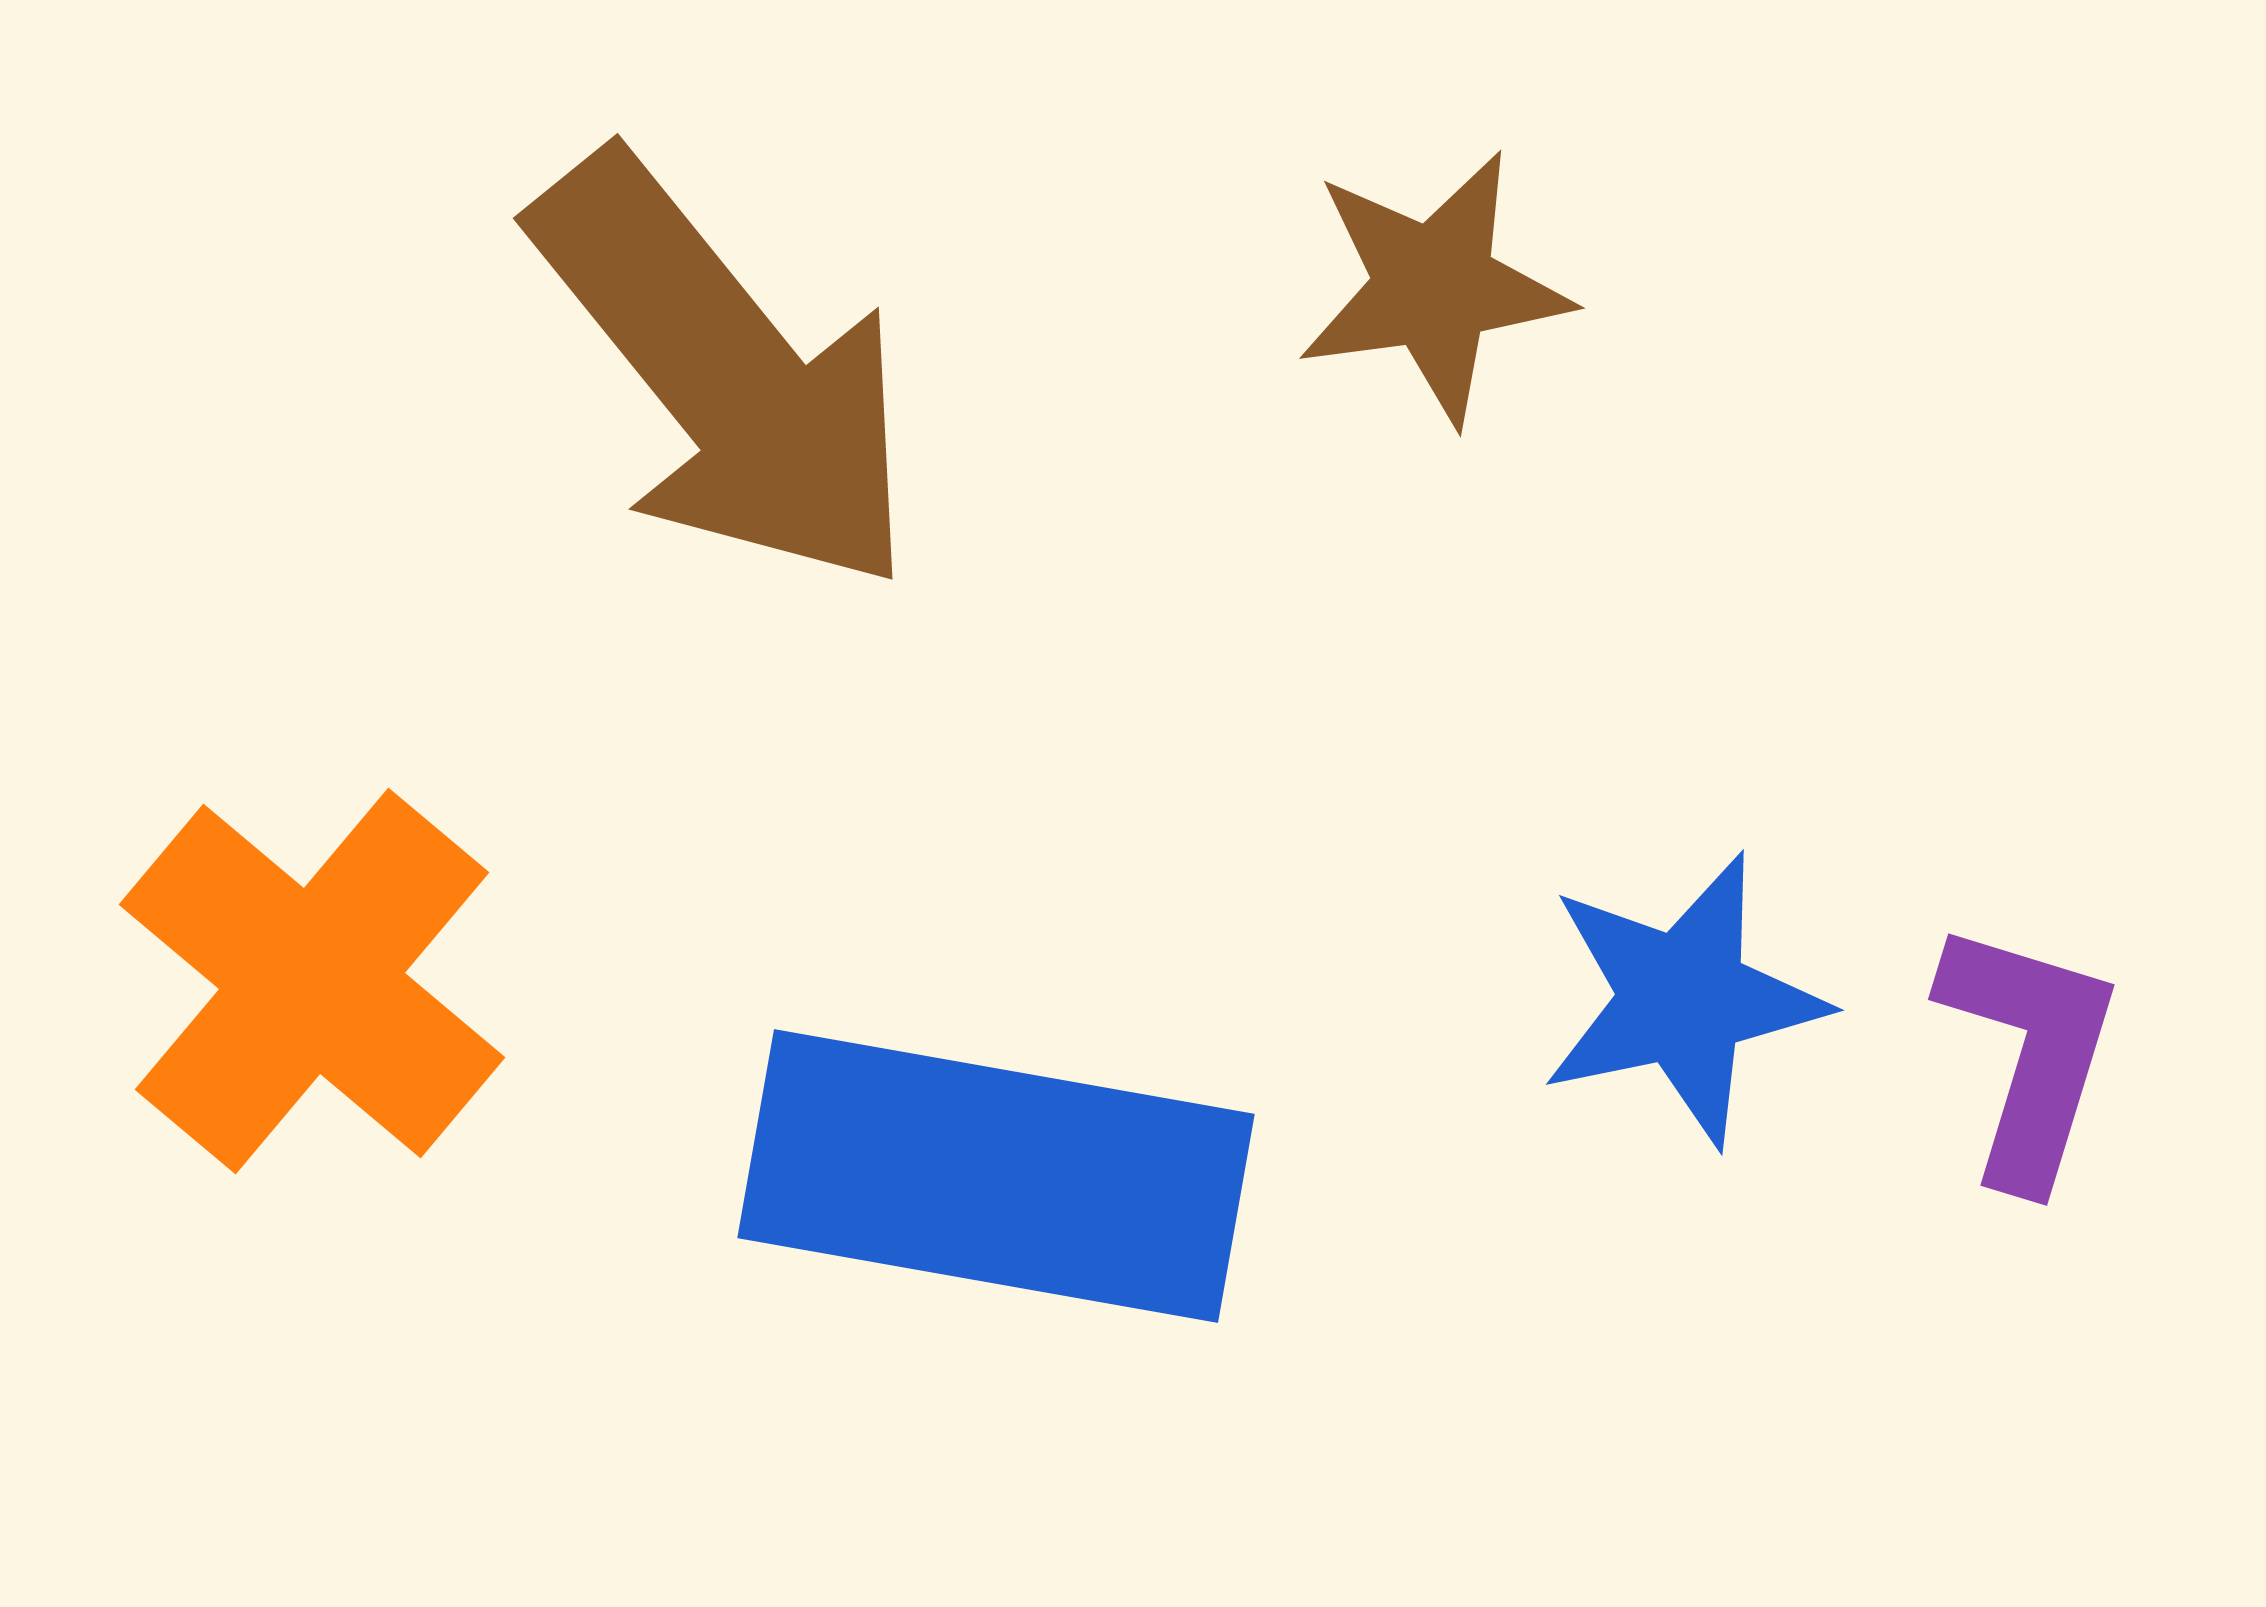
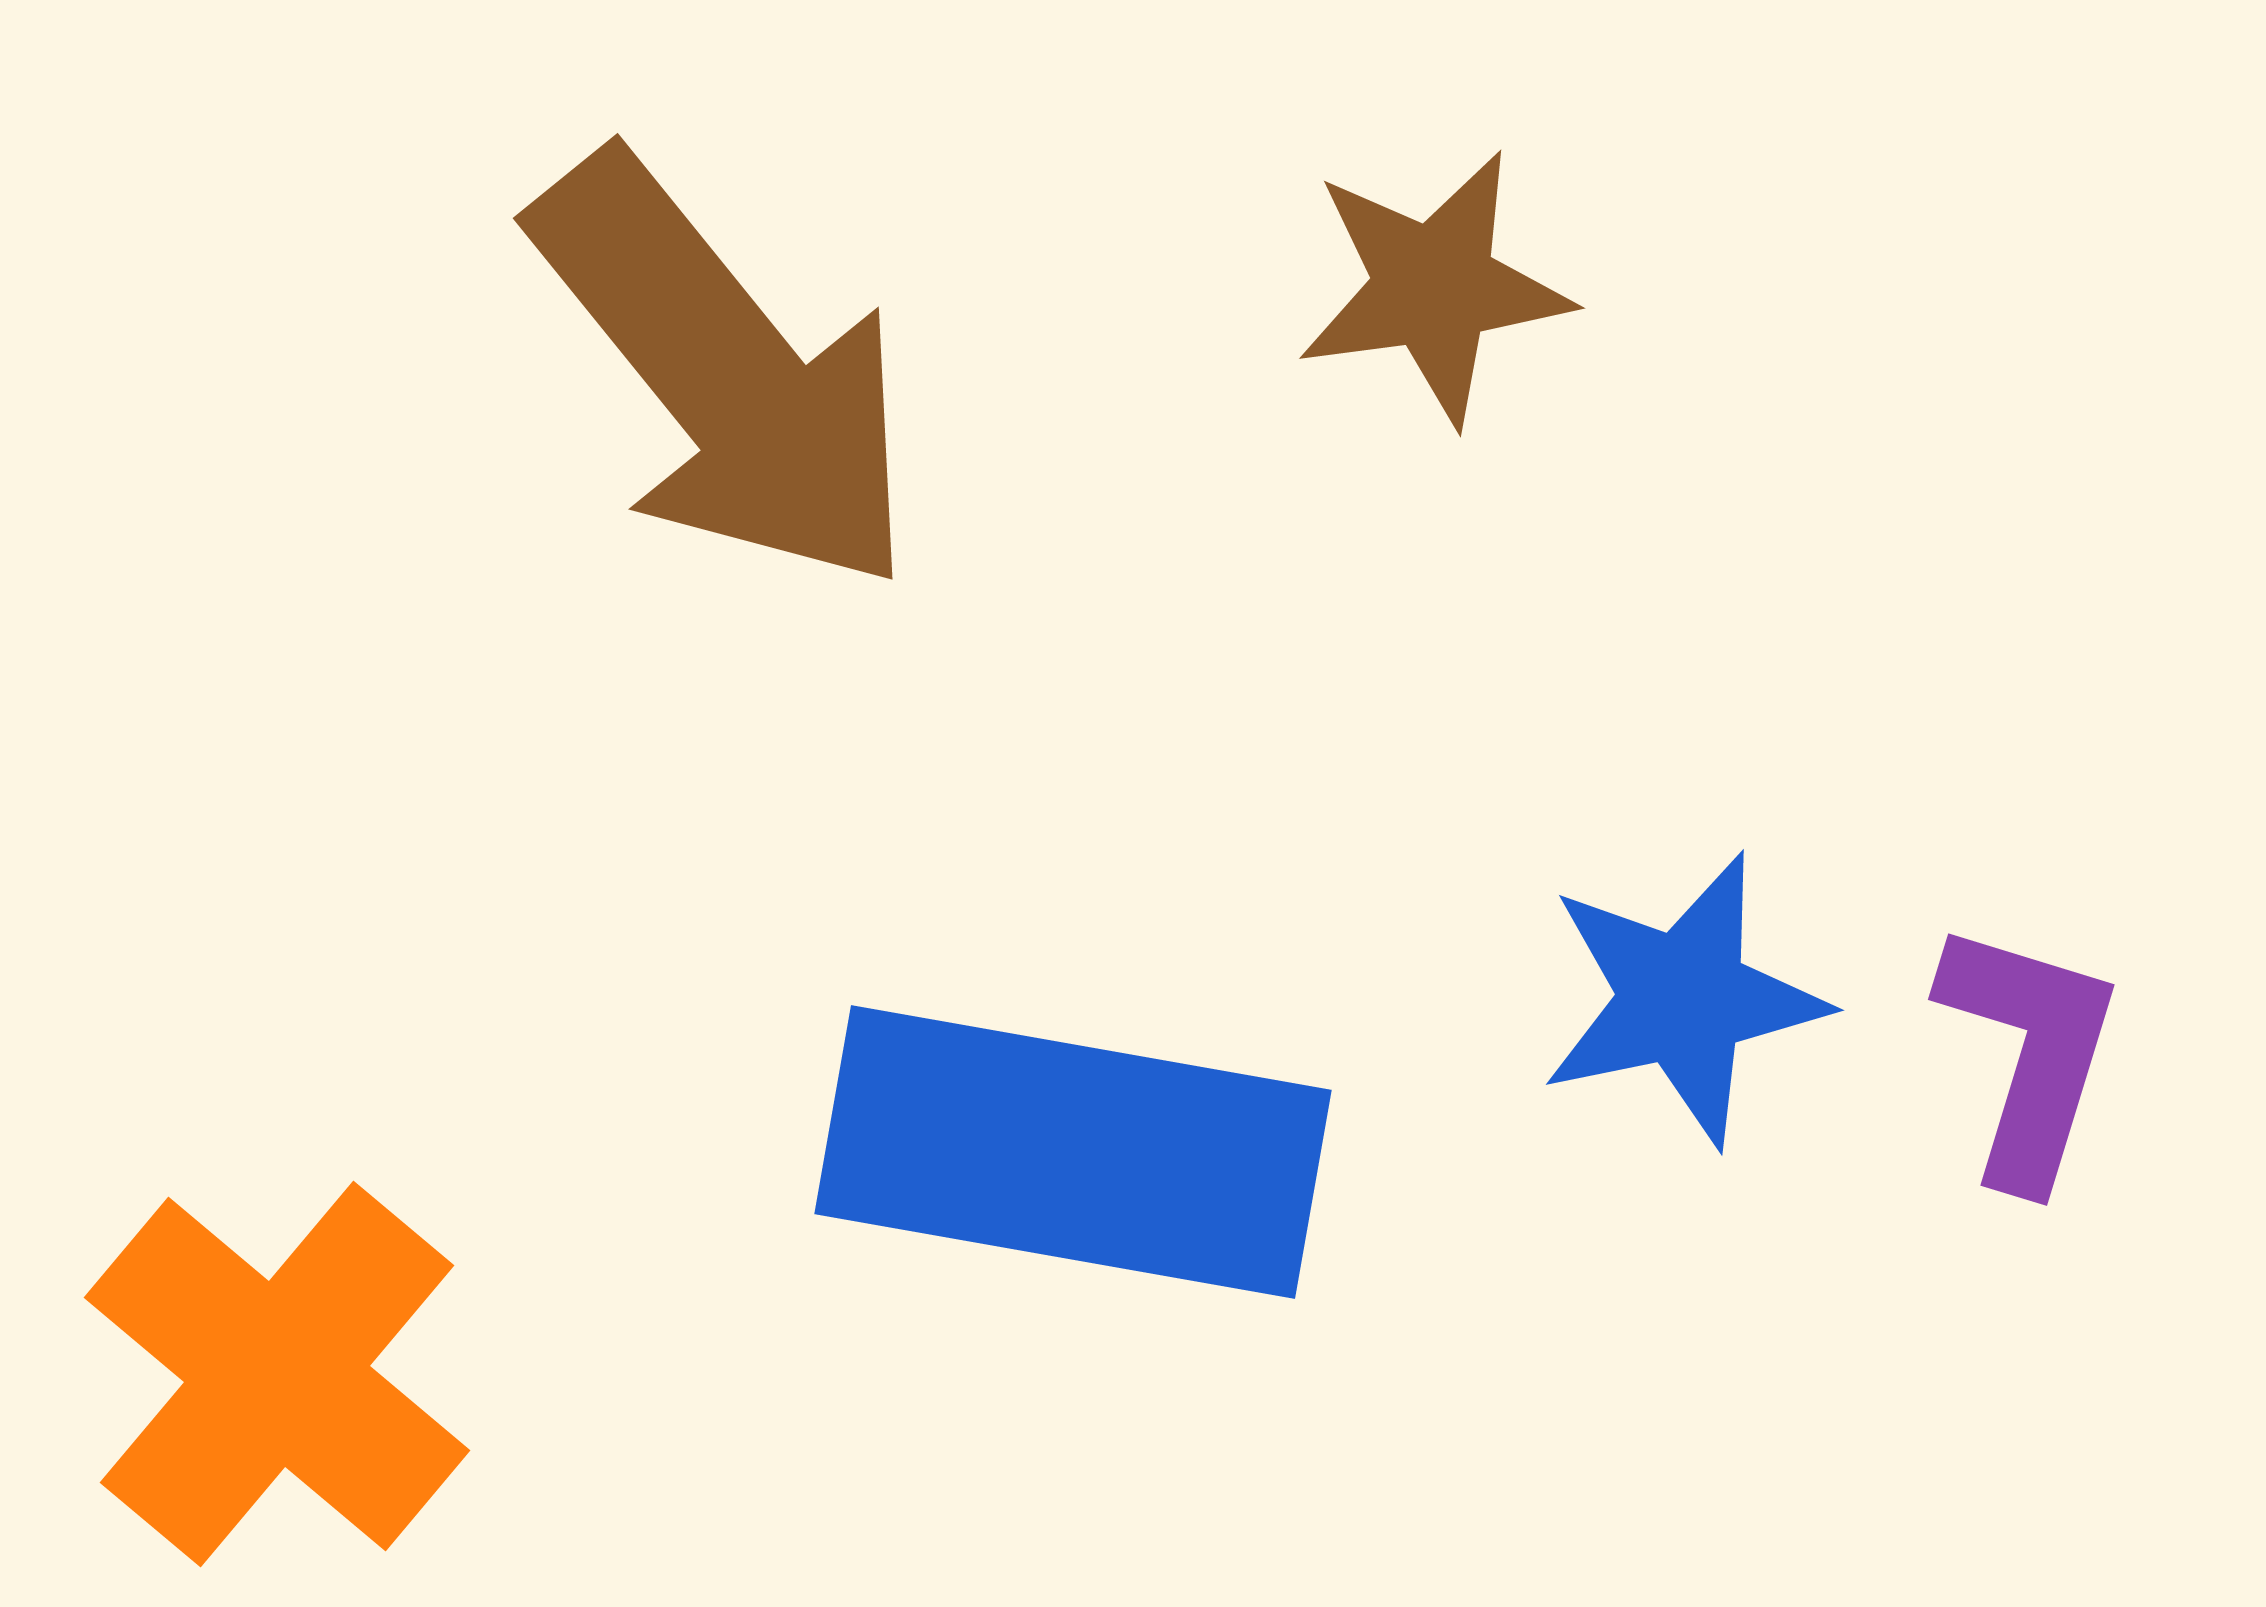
orange cross: moved 35 px left, 393 px down
blue rectangle: moved 77 px right, 24 px up
